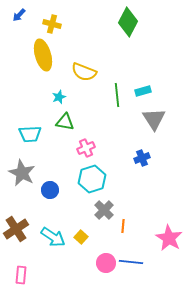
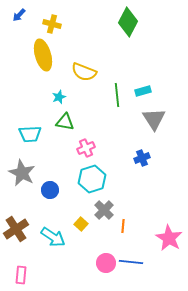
yellow square: moved 13 px up
